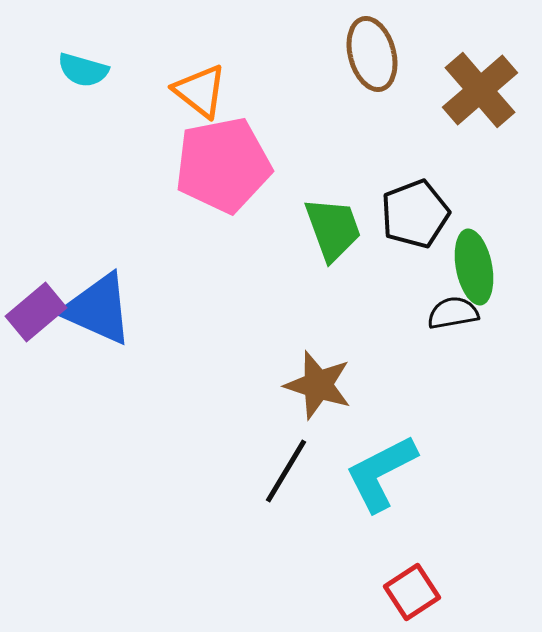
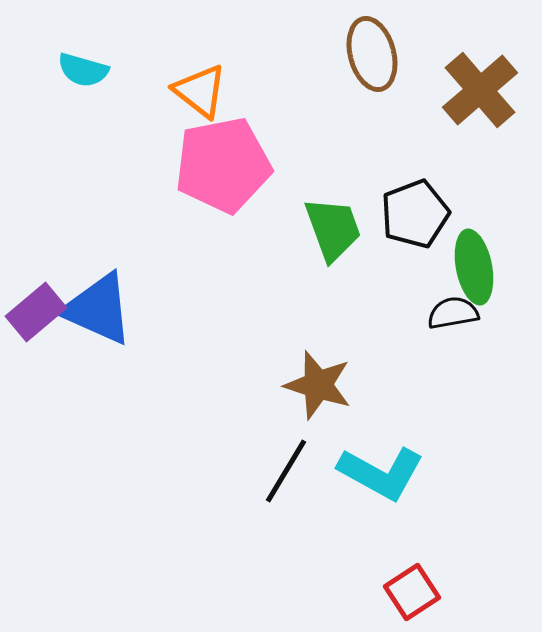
cyan L-shape: rotated 124 degrees counterclockwise
